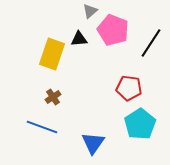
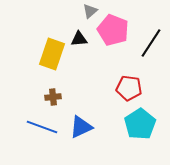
brown cross: rotated 28 degrees clockwise
blue triangle: moved 12 px left, 16 px up; rotated 30 degrees clockwise
